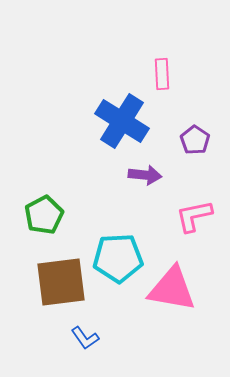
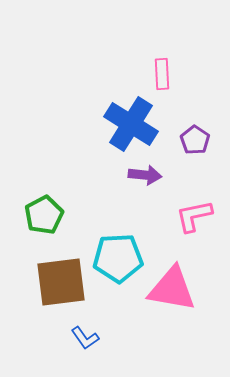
blue cross: moved 9 px right, 3 px down
